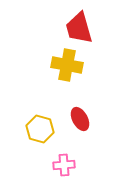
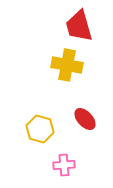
red trapezoid: moved 2 px up
red ellipse: moved 5 px right; rotated 15 degrees counterclockwise
